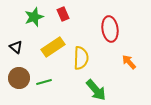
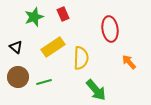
brown circle: moved 1 px left, 1 px up
